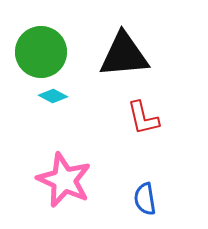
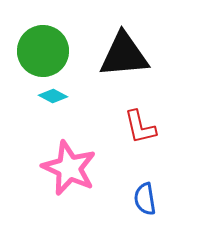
green circle: moved 2 px right, 1 px up
red L-shape: moved 3 px left, 9 px down
pink star: moved 5 px right, 12 px up
